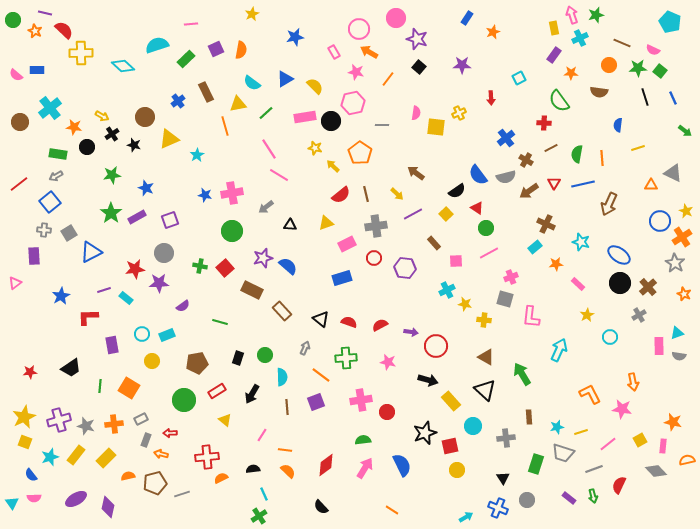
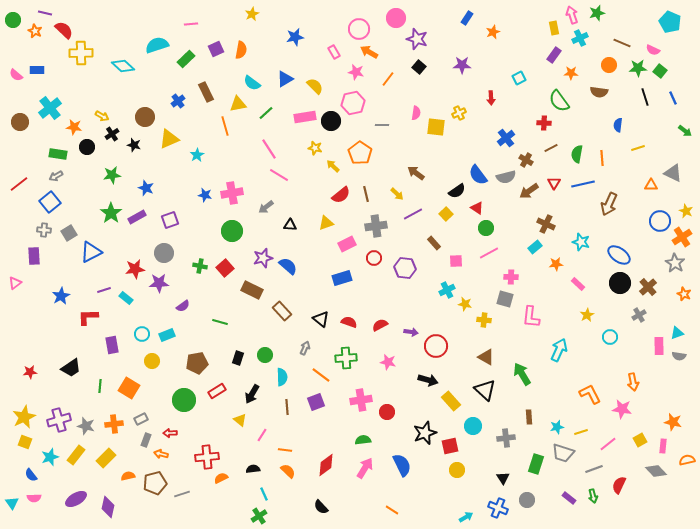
green star at (596, 15): moved 1 px right, 2 px up
pink cross at (511, 277): rotated 24 degrees clockwise
yellow triangle at (225, 420): moved 15 px right
